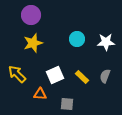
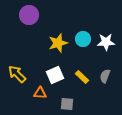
purple circle: moved 2 px left
cyan circle: moved 6 px right
yellow star: moved 25 px right
orange triangle: moved 1 px up
